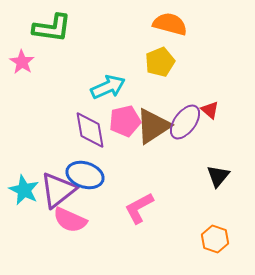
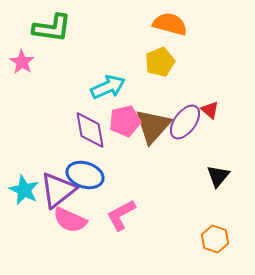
brown triangle: rotated 15 degrees counterclockwise
pink L-shape: moved 18 px left, 7 px down
